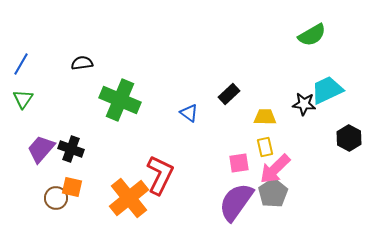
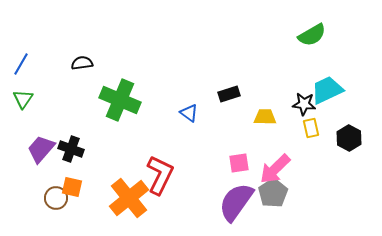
black rectangle: rotated 25 degrees clockwise
yellow rectangle: moved 46 px right, 19 px up
